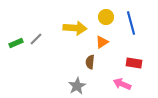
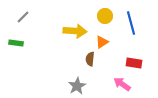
yellow circle: moved 1 px left, 1 px up
yellow arrow: moved 3 px down
gray line: moved 13 px left, 22 px up
green rectangle: rotated 32 degrees clockwise
brown semicircle: moved 3 px up
pink arrow: rotated 12 degrees clockwise
